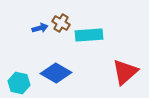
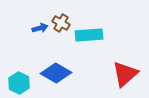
red triangle: moved 2 px down
cyan hexagon: rotated 15 degrees clockwise
